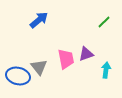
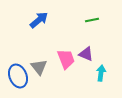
green line: moved 12 px left, 2 px up; rotated 32 degrees clockwise
purple triangle: rotated 42 degrees clockwise
pink trapezoid: rotated 10 degrees counterclockwise
cyan arrow: moved 5 px left, 3 px down
blue ellipse: rotated 55 degrees clockwise
